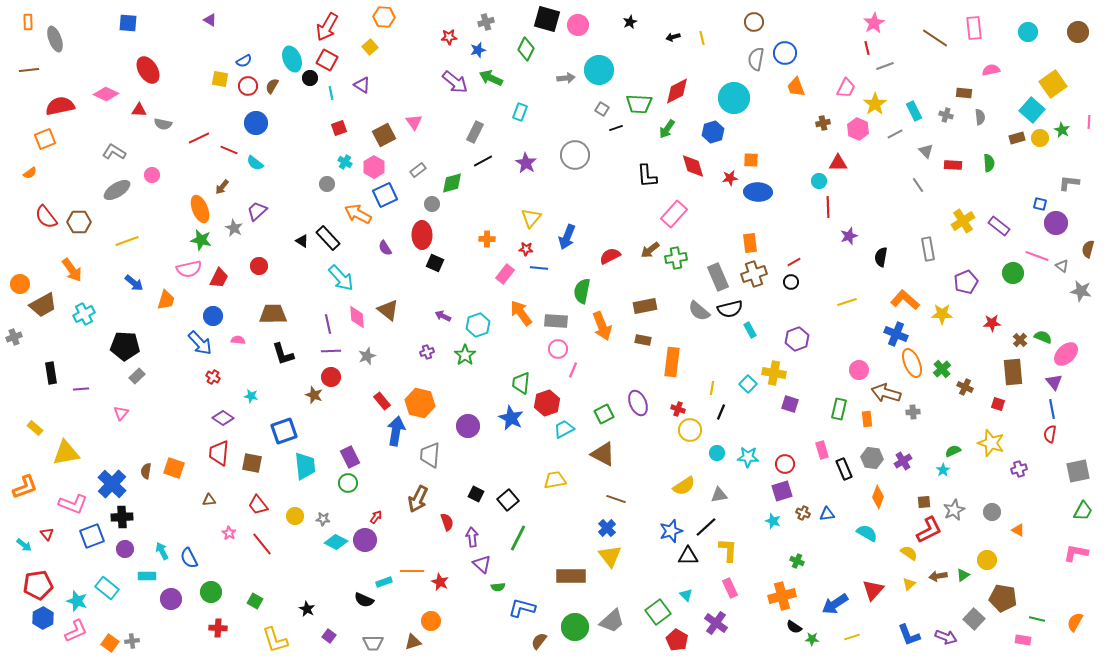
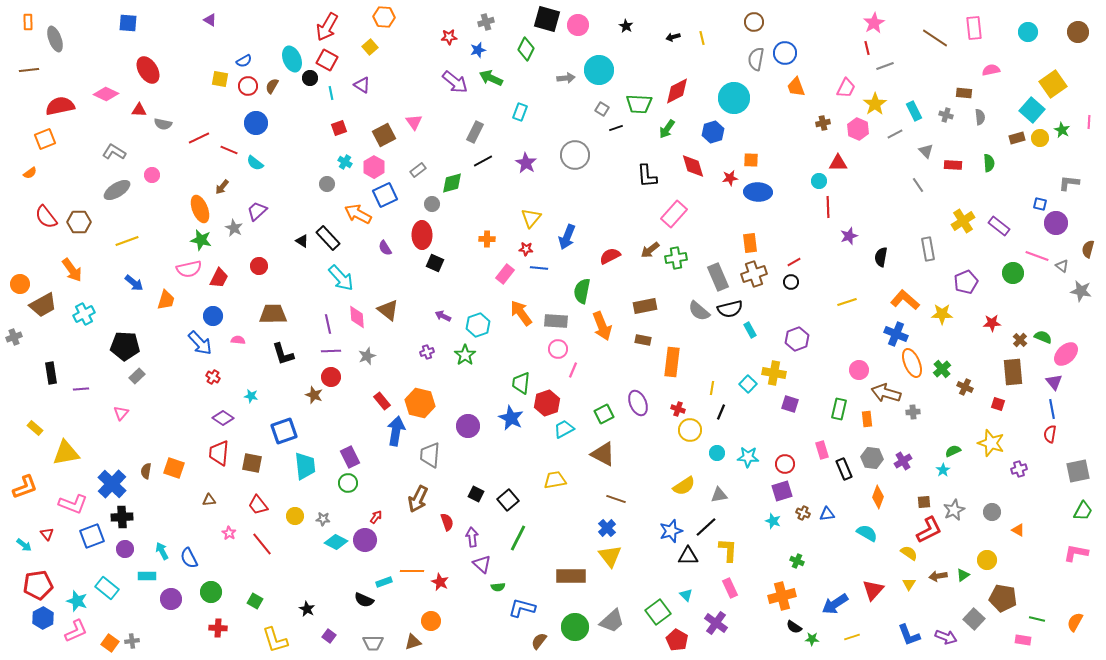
black star at (630, 22): moved 4 px left, 4 px down; rotated 16 degrees counterclockwise
yellow triangle at (909, 584): rotated 16 degrees counterclockwise
